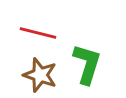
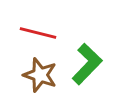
green L-shape: rotated 27 degrees clockwise
